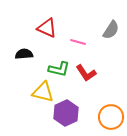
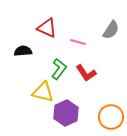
black semicircle: moved 1 px left, 3 px up
green L-shape: rotated 65 degrees counterclockwise
